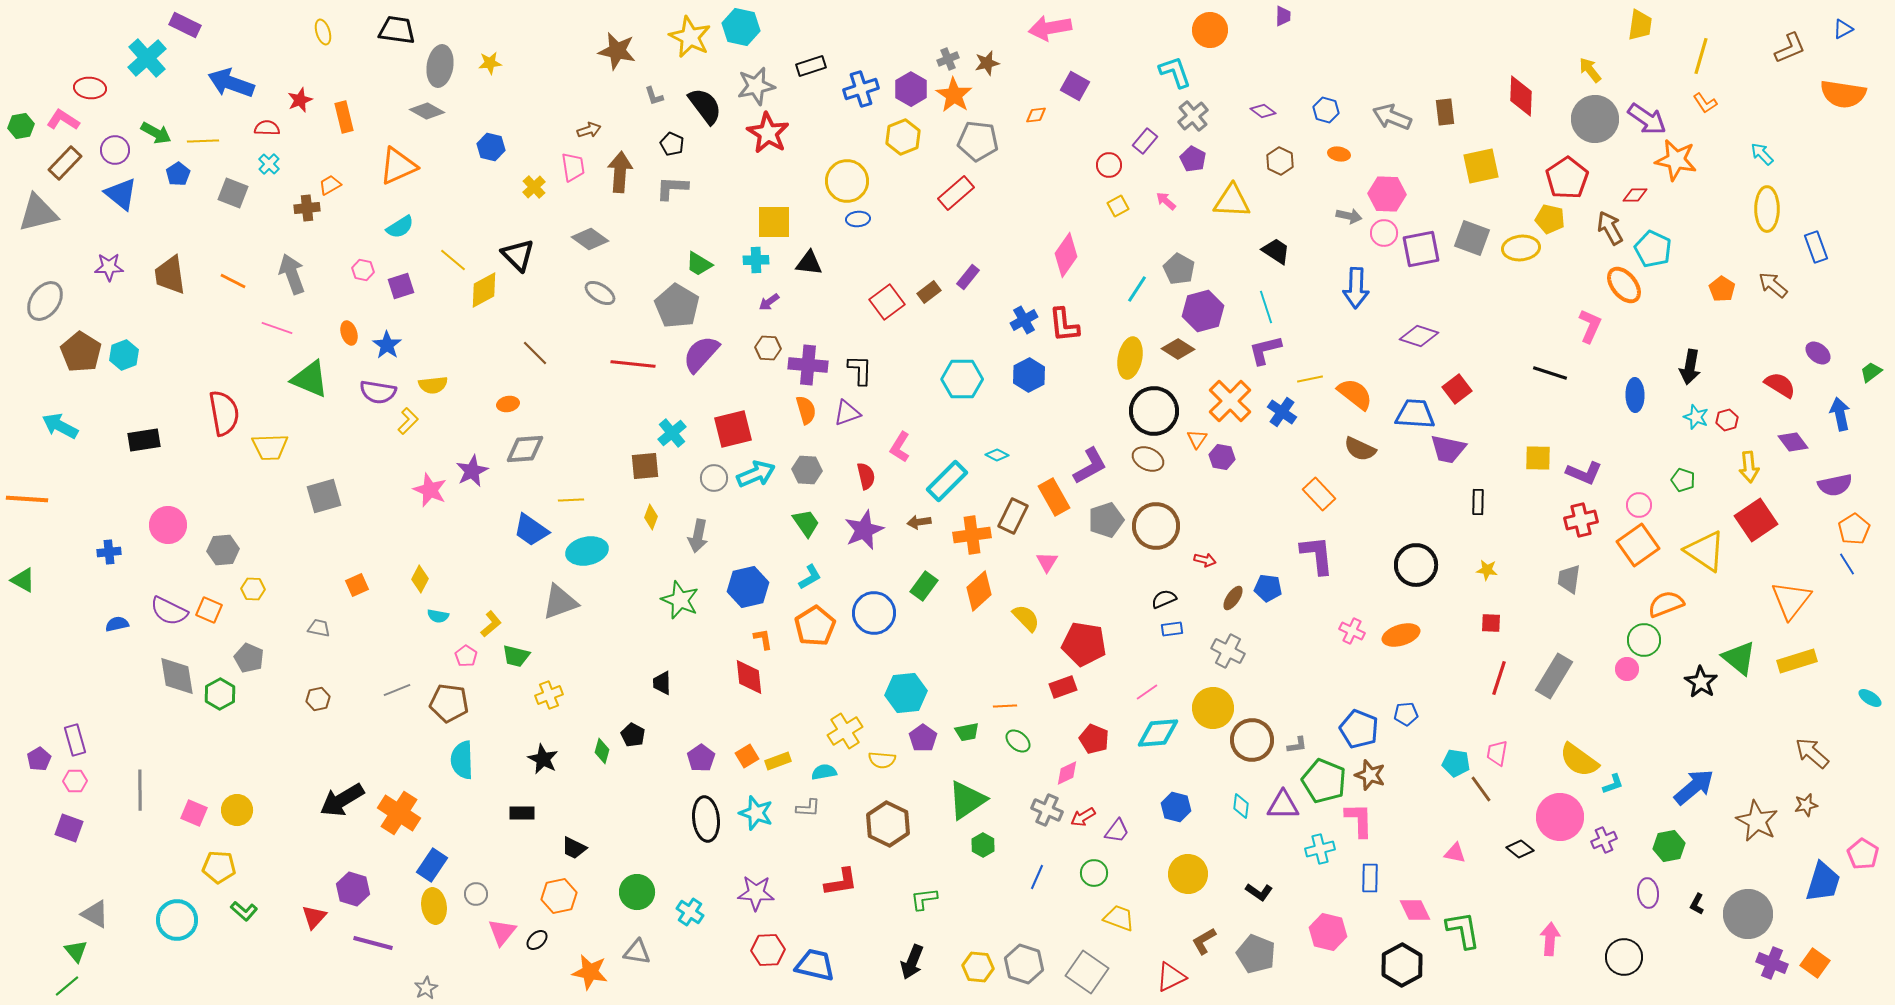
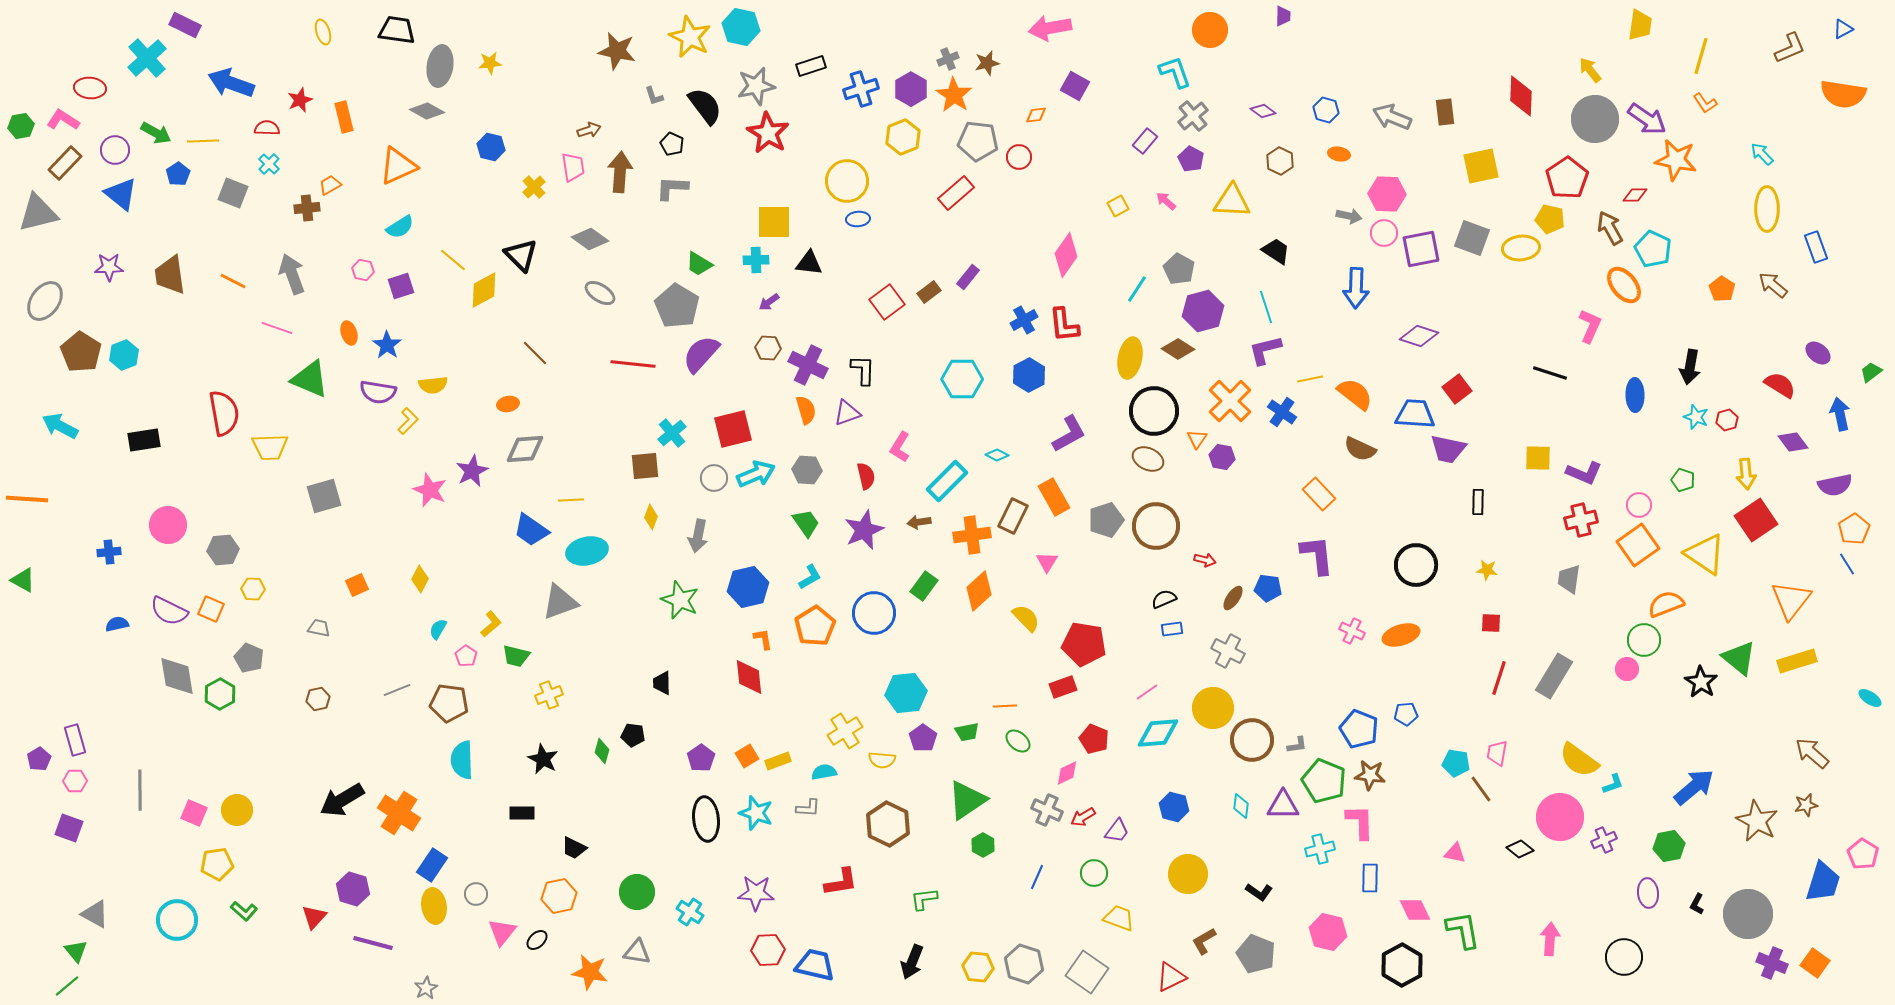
purple pentagon at (1193, 159): moved 2 px left
red circle at (1109, 165): moved 90 px left, 8 px up
black triangle at (518, 255): moved 3 px right
purple cross at (808, 365): rotated 21 degrees clockwise
black L-shape at (860, 370): moved 3 px right
purple L-shape at (1090, 466): moved 21 px left, 32 px up
yellow arrow at (1749, 467): moved 3 px left, 7 px down
yellow triangle at (1705, 551): moved 3 px down
orange square at (209, 610): moved 2 px right, 1 px up
cyan semicircle at (438, 616): moved 13 px down; rotated 110 degrees clockwise
black pentagon at (633, 735): rotated 20 degrees counterclockwise
brown star at (1370, 775): rotated 12 degrees counterclockwise
blue hexagon at (1176, 807): moved 2 px left
pink L-shape at (1359, 820): moved 1 px right, 2 px down
yellow pentagon at (219, 867): moved 2 px left, 3 px up; rotated 12 degrees counterclockwise
